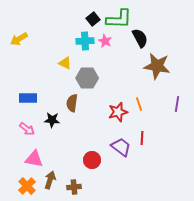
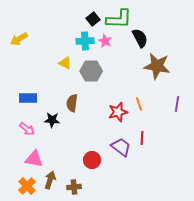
gray hexagon: moved 4 px right, 7 px up
